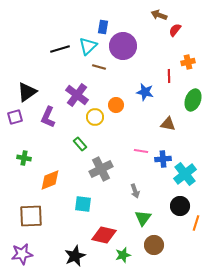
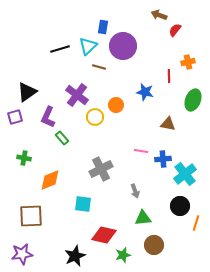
green rectangle: moved 18 px left, 6 px up
green triangle: rotated 48 degrees clockwise
